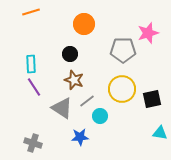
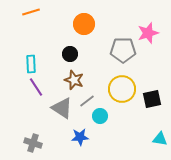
purple line: moved 2 px right
cyan triangle: moved 6 px down
